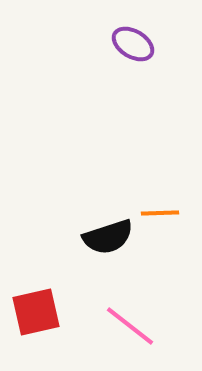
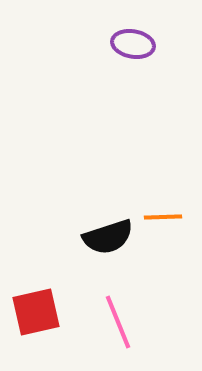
purple ellipse: rotated 21 degrees counterclockwise
orange line: moved 3 px right, 4 px down
pink line: moved 12 px left, 4 px up; rotated 30 degrees clockwise
